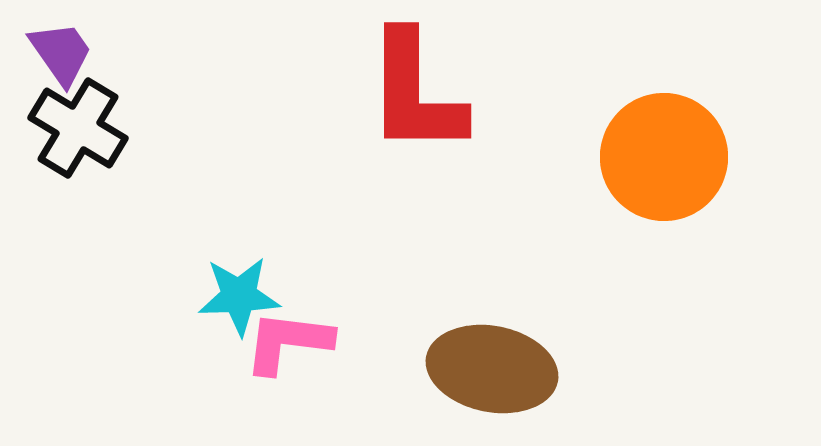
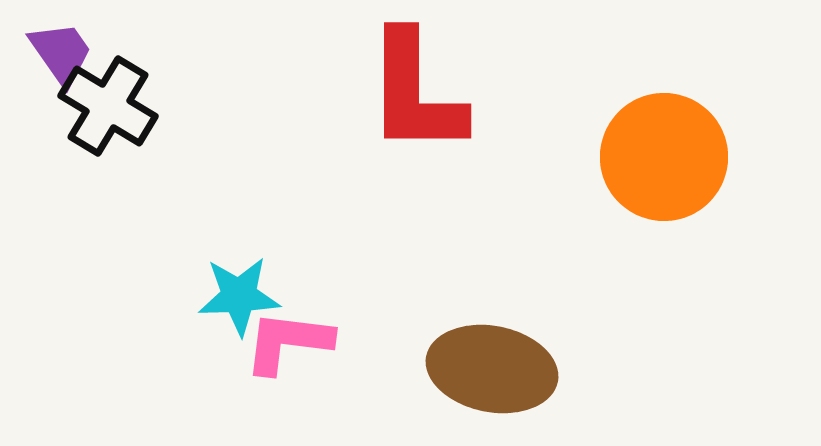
black cross: moved 30 px right, 22 px up
